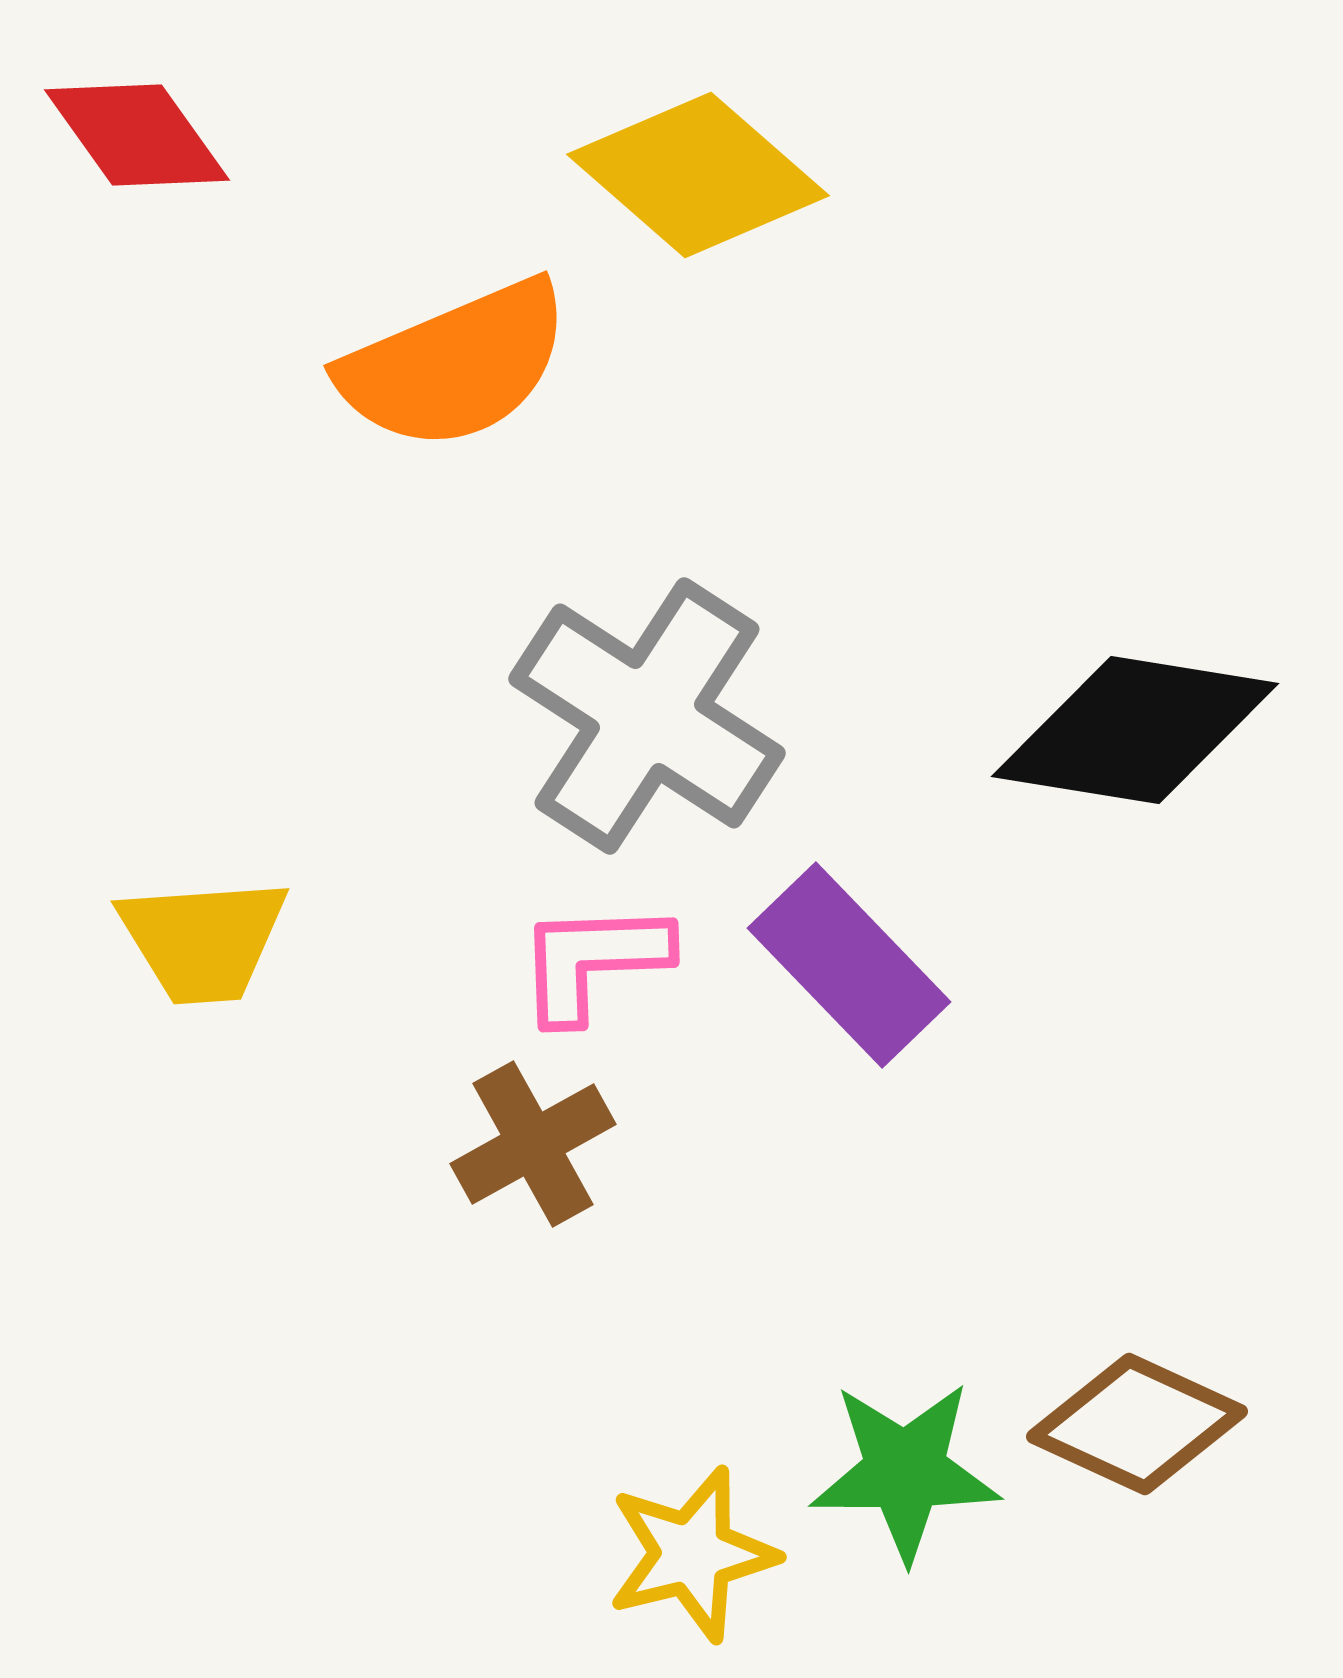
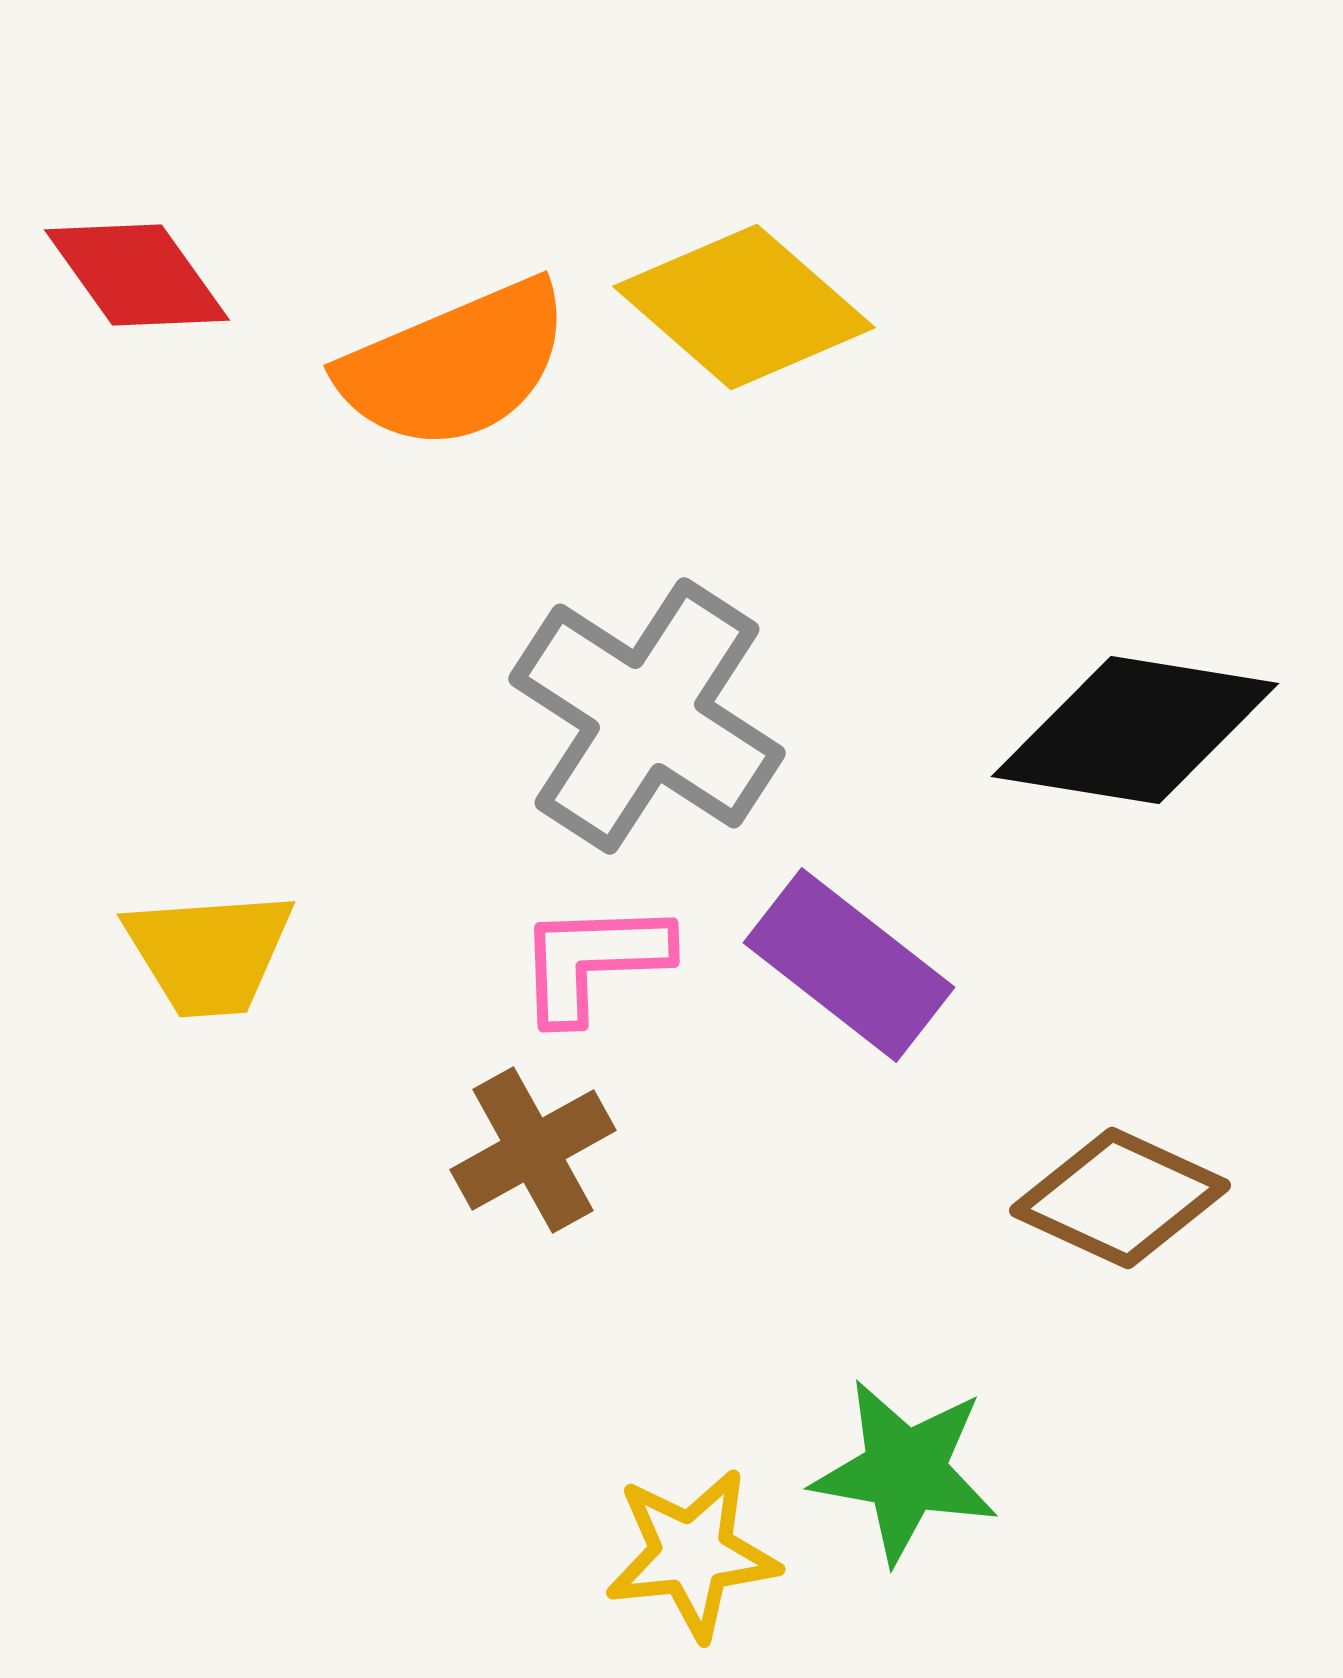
red diamond: moved 140 px down
yellow diamond: moved 46 px right, 132 px down
yellow trapezoid: moved 6 px right, 13 px down
purple rectangle: rotated 8 degrees counterclockwise
brown cross: moved 6 px down
brown diamond: moved 17 px left, 226 px up
green star: rotated 10 degrees clockwise
yellow star: rotated 8 degrees clockwise
